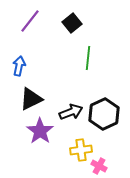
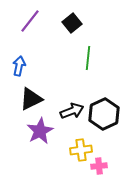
black arrow: moved 1 px right, 1 px up
purple star: rotated 8 degrees clockwise
pink cross: rotated 35 degrees counterclockwise
